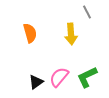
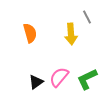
gray line: moved 5 px down
green L-shape: moved 2 px down
